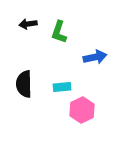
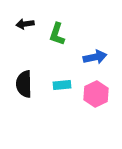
black arrow: moved 3 px left
green L-shape: moved 2 px left, 2 px down
cyan rectangle: moved 2 px up
pink hexagon: moved 14 px right, 16 px up
